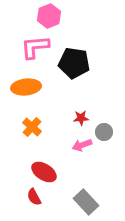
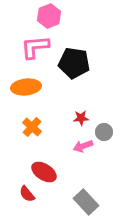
pink arrow: moved 1 px right, 1 px down
red semicircle: moved 7 px left, 3 px up; rotated 12 degrees counterclockwise
